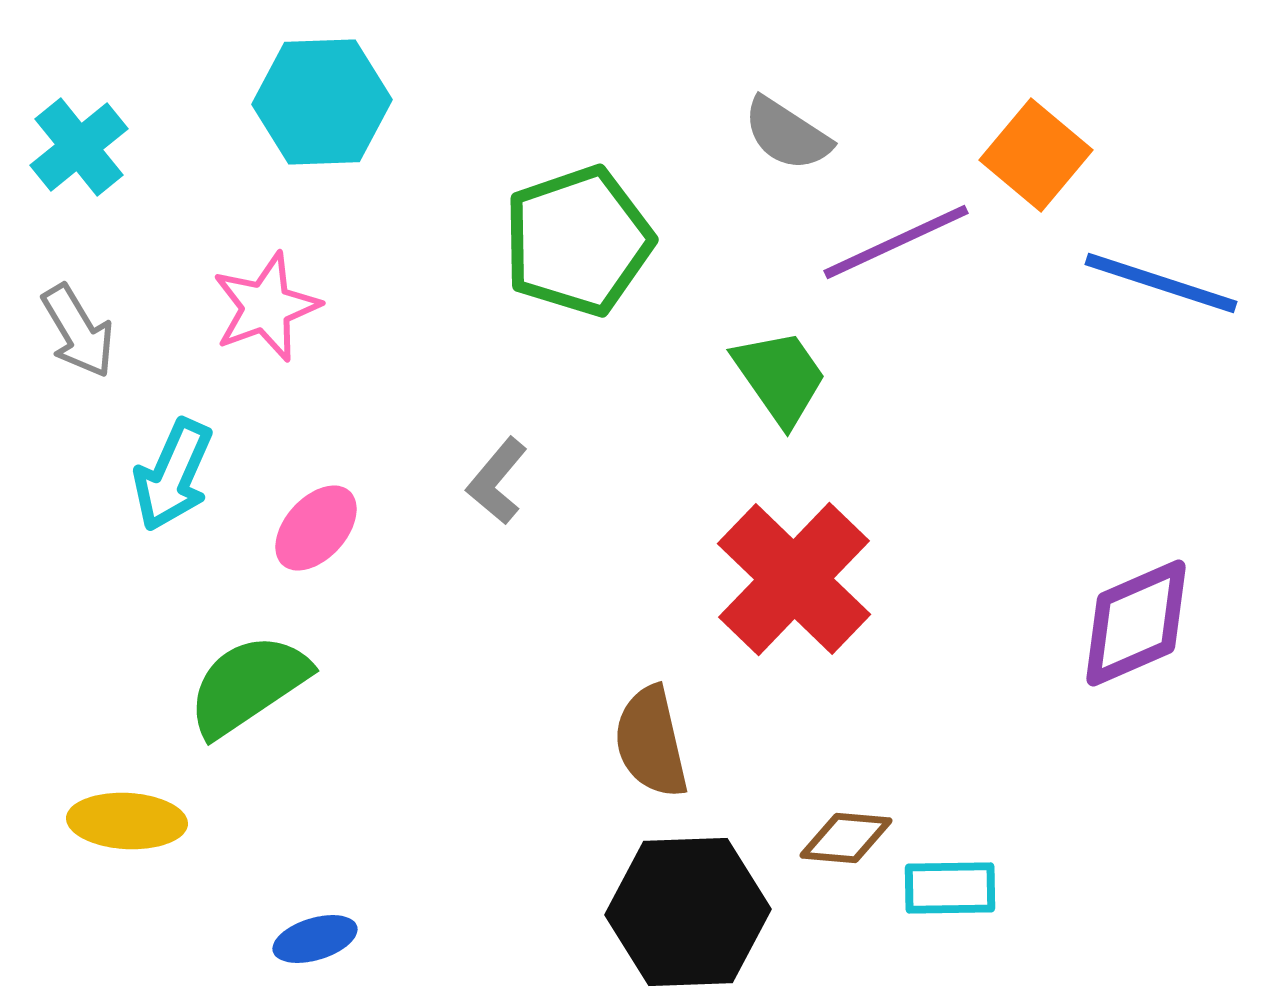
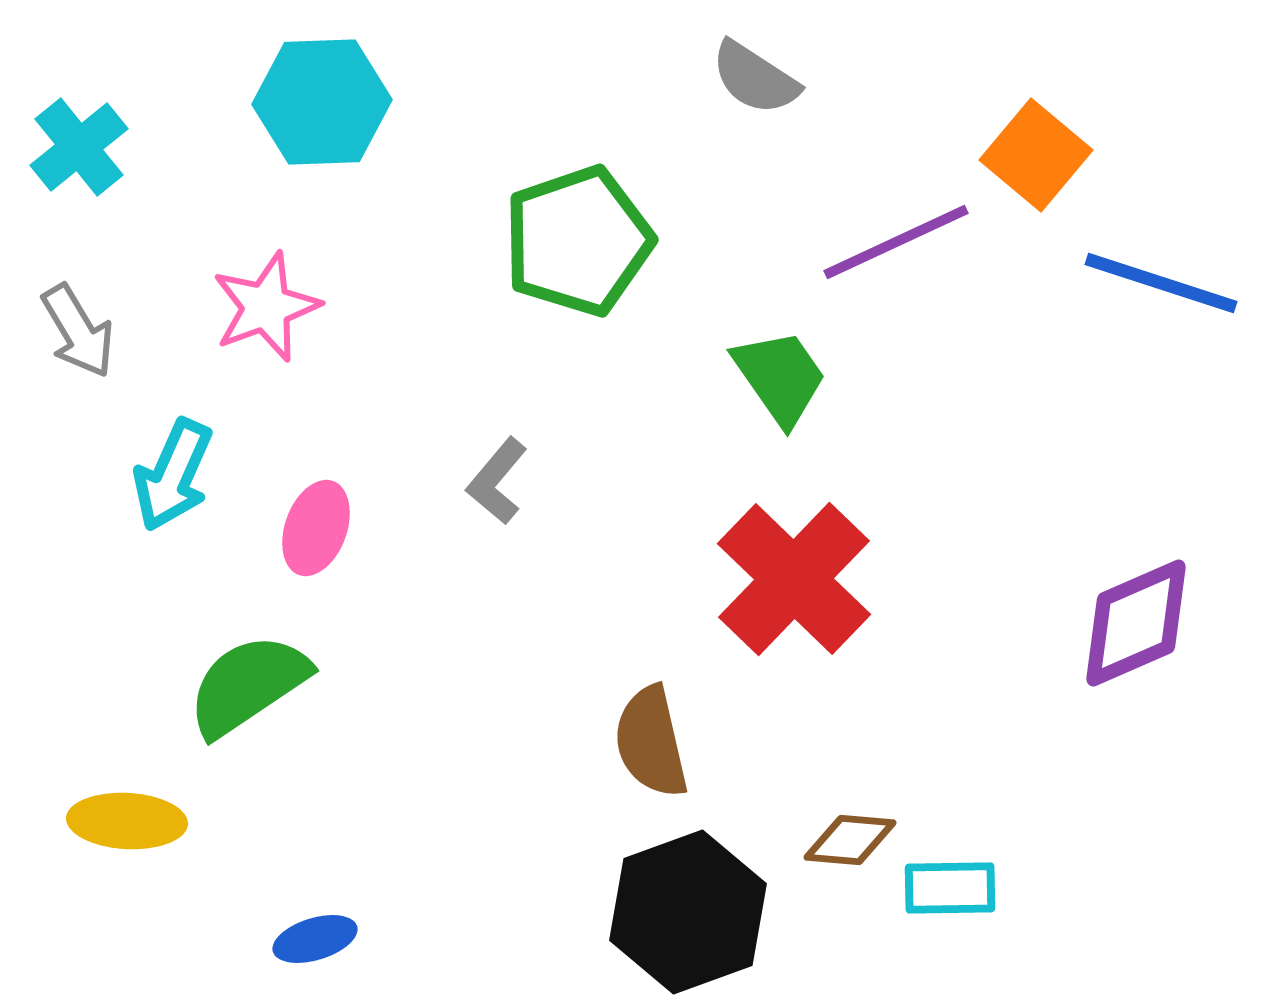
gray semicircle: moved 32 px left, 56 px up
pink ellipse: rotated 22 degrees counterclockwise
brown diamond: moved 4 px right, 2 px down
black hexagon: rotated 18 degrees counterclockwise
